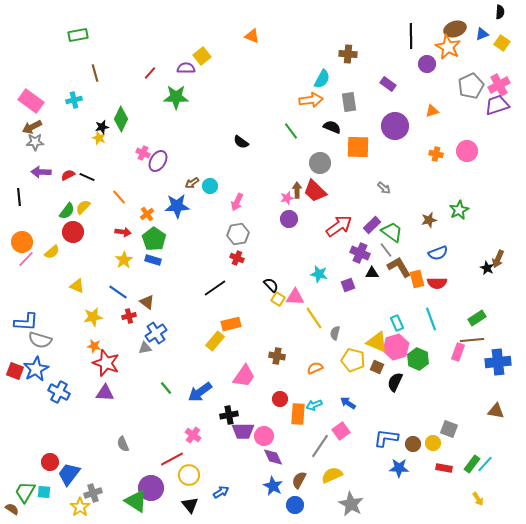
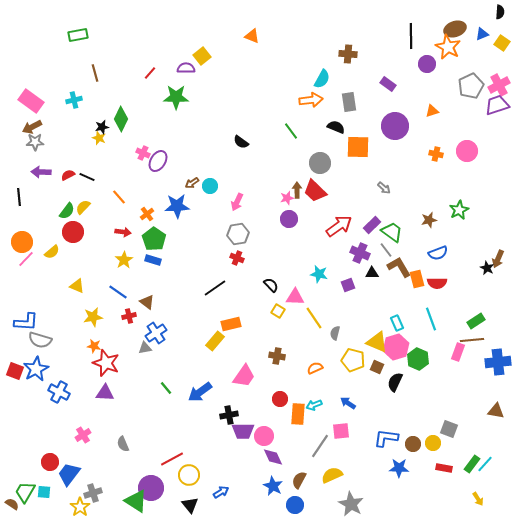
black semicircle at (332, 127): moved 4 px right
yellow square at (278, 299): moved 12 px down
green rectangle at (477, 318): moved 1 px left, 3 px down
pink square at (341, 431): rotated 30 degrees clockwise
pink cross at (193, 435): moved 110 px left; rotated 21 degrees clockwise
brown semicircle at (12, 509): moved 5 px up
